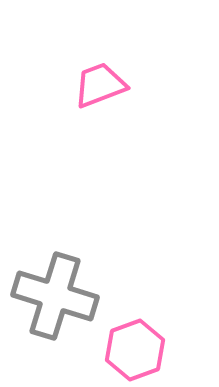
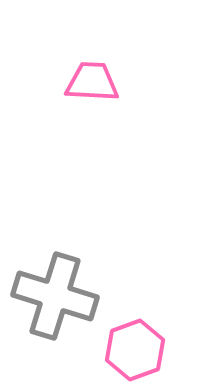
pink trapezoid: moved 8 px left, 3 px up; rotated 24 degrees clockwise
